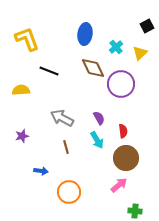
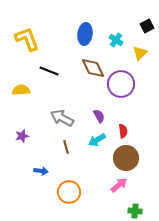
cyan cross: moved 7 px up; rotated 16 degrees counterclockwise
purple semicircle: moved 2 px up
cyan arrow: rotated 90 degrees clockwise
